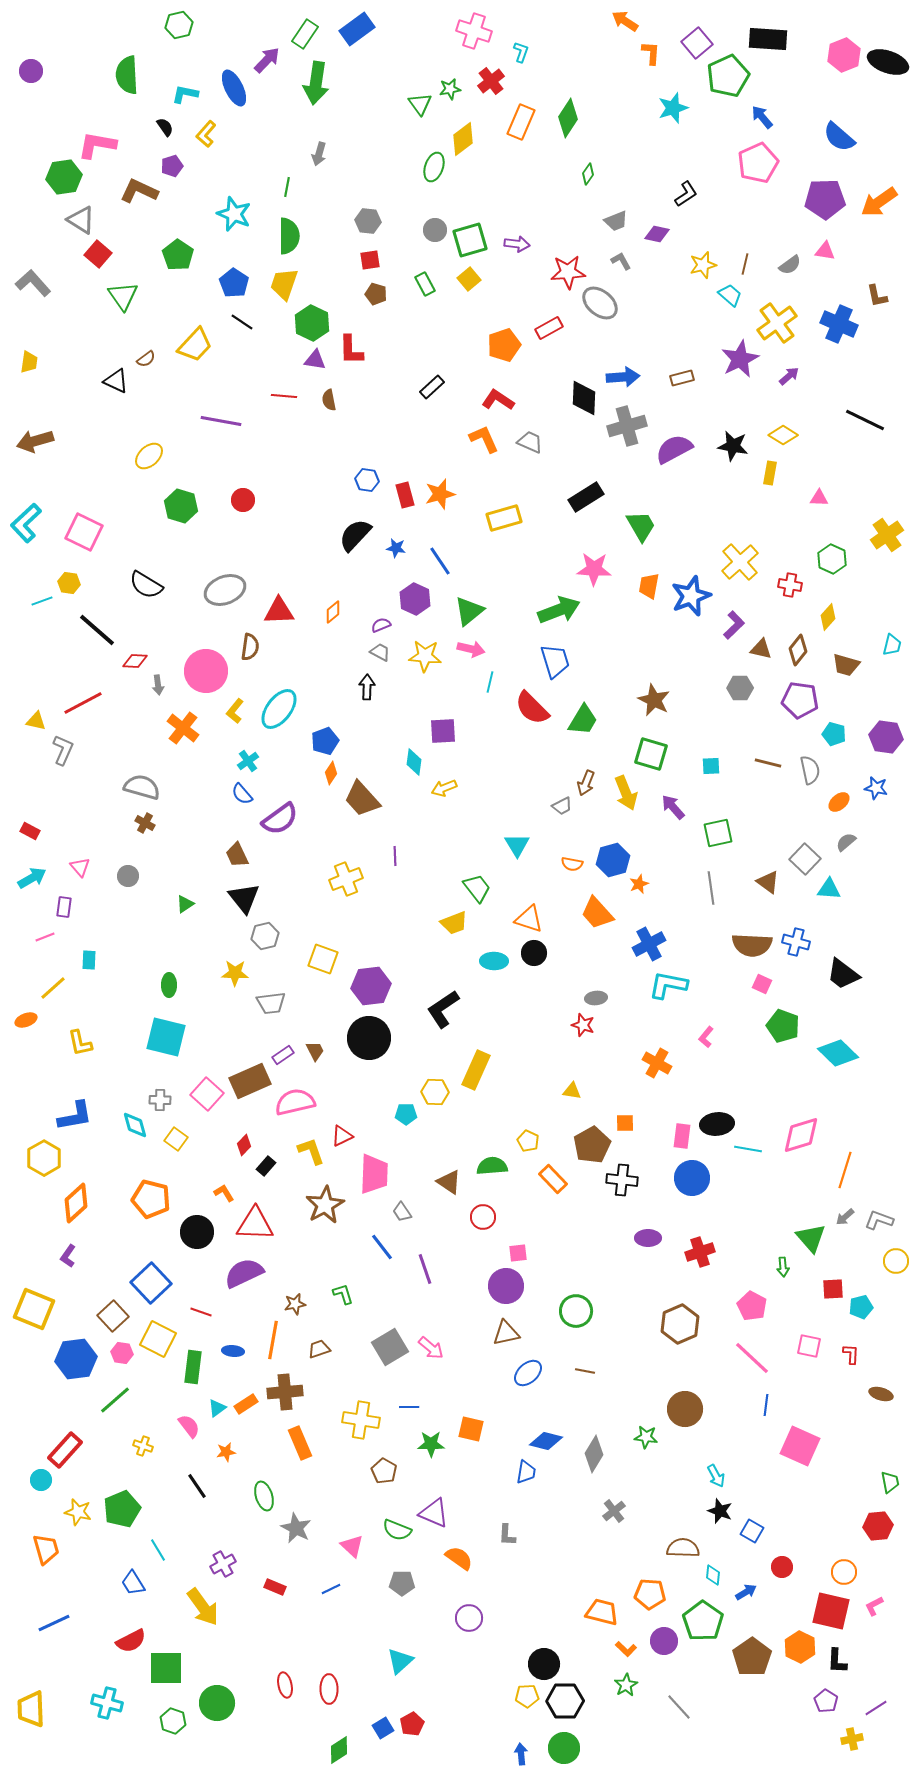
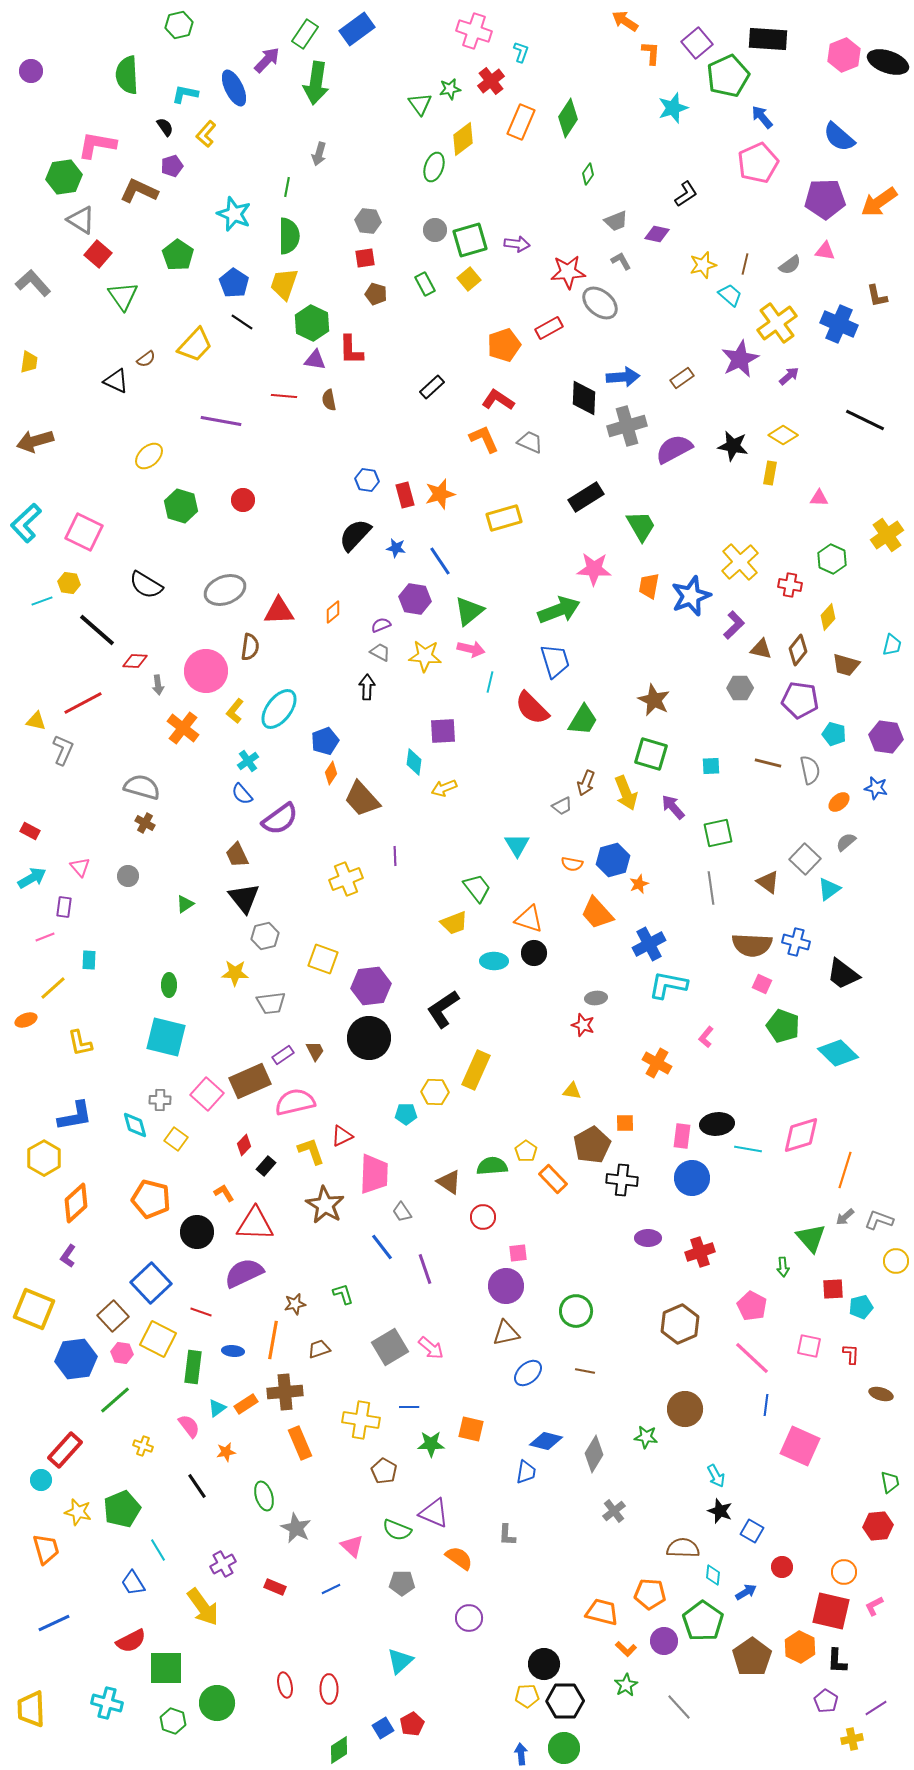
red square at (370, 260): moved 5 px left, 2 px up
brown rectangle at (682, 378): rotated 20 degrees counterclockwise
purple hexagon at (415, 599): rotated 16 degrees counterclockwise
cyan triangle at (829, 889): rotated 40 degrees counterclockwise
yellow pentagon at (528, 1141): moved 2 px left, 10 px down; rotated 10 degrees clockwise
brown star at (325, 1205): rotated 12 degrees counterclockwise
